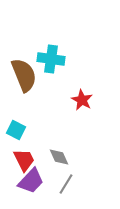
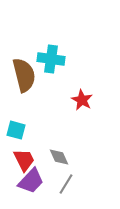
brown semicircle: rotated 8 degrees clockwise
cyan square: rotated 12 degrees counterclockwise
